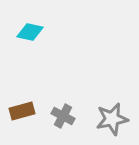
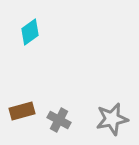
cyan diamond: rotated 48 degrees counterclockwise
gray cross: moved 4 px left, 4 px down
